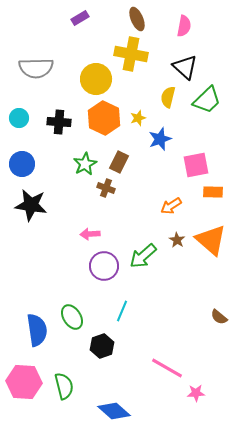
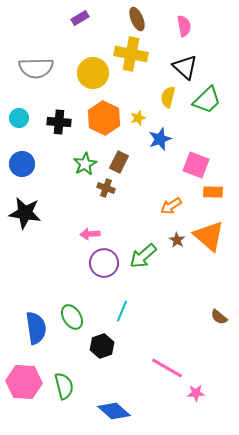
pink semicircle: rotated 20 degrees counterclockwise
yellow circle: moved 3 px left, 6 px up
pink square: rotated 32 degrees clockwise
black star: moved 6 px left, 8 px down
orange triangle: moved 2 px left, 4 px up
purple circle: moved 3 px up
blue semicircle: moved 1 px left, 2 px up
